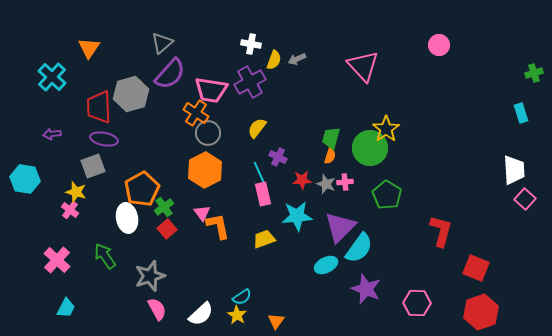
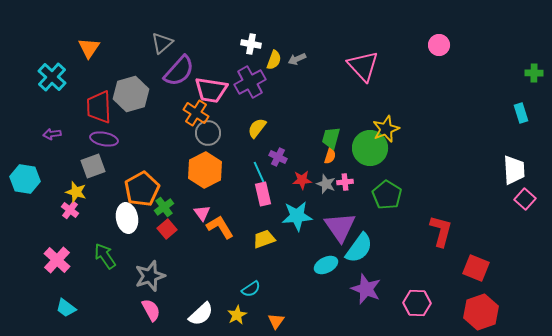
green cross at (534, 73): rotated 18 degrees clockwise
purple semicircle at (170, 74): moved 9 px right, 3 px up
yellow star at (386, 129): rotated 12 degrees clockwise
orange L-shape at (218, 226): moved 2 px right, 1 px down; rotated 20 degrees counterclockwise
purple triangle at (340, 227): rotated 20 degrees counterclockwise
cyan semicircle at (242, 297): moved 9 px right, 8 px up
cyan trapezoid at (66, 308): rotated 100 degrees clockwise
pink semicircle at (157, 309): moved 6 px left, 1 px down
yellow star at (237, 315): rotated 12 degrees clockwise
